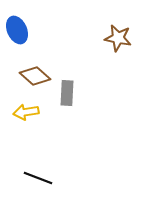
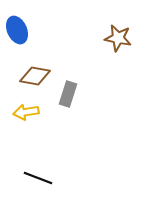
brown diamond: rotated 32 degrees counterclockwise
gray rectangle: moved 1 px right, 1 px down; rotated 15 degrees clockwise
